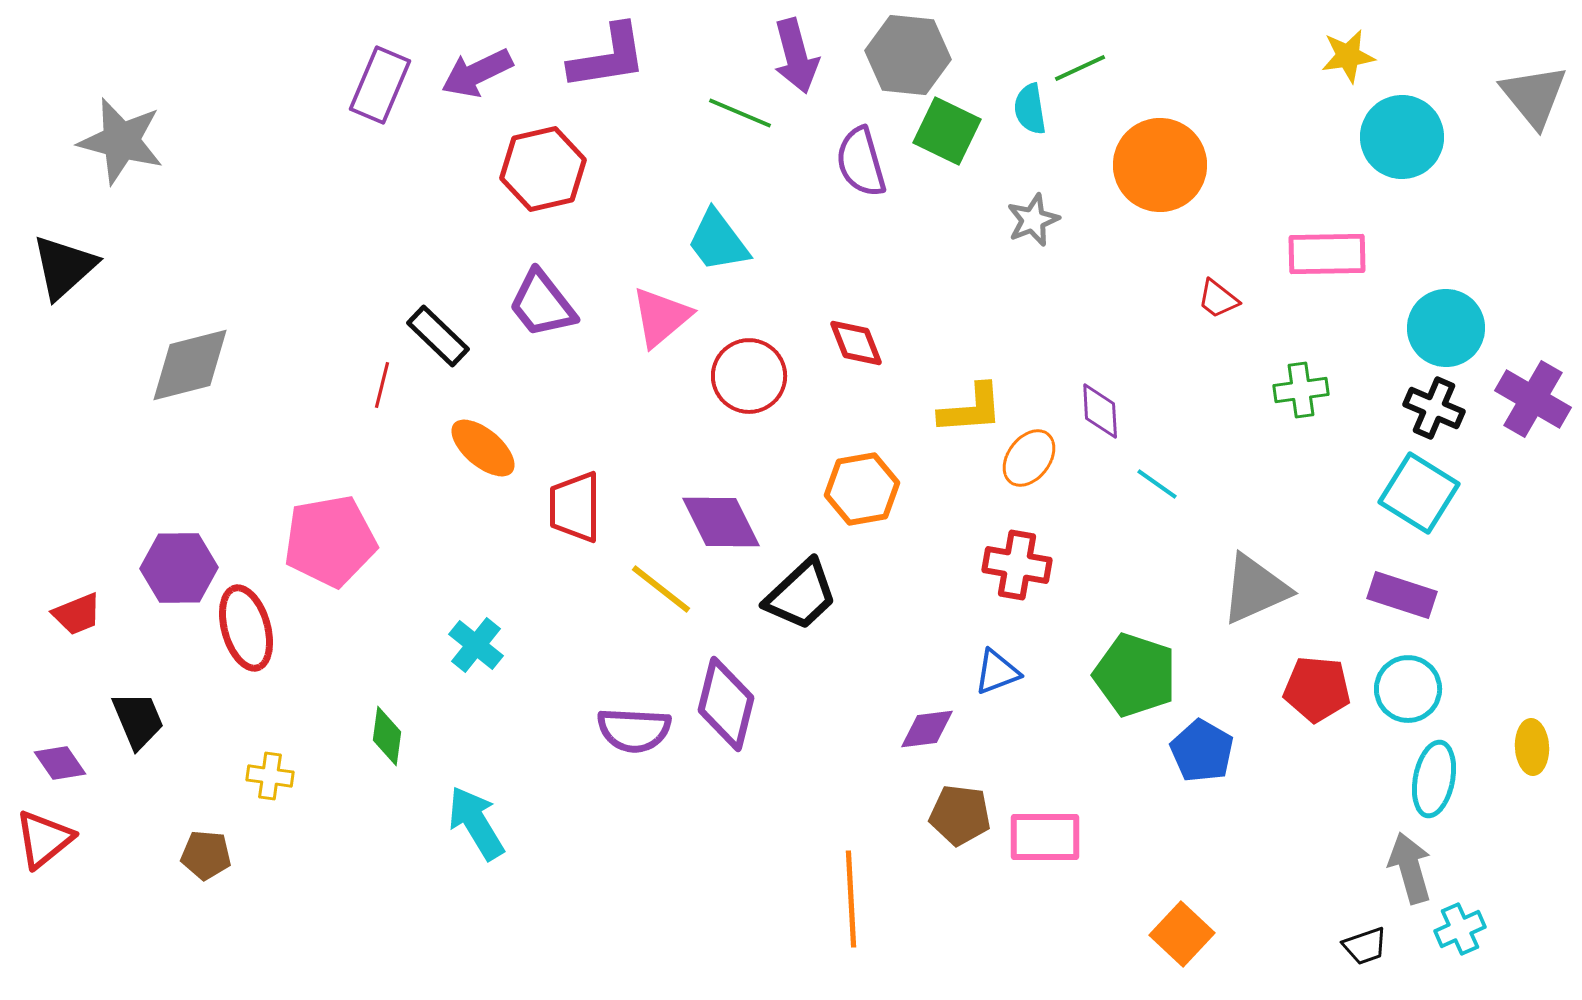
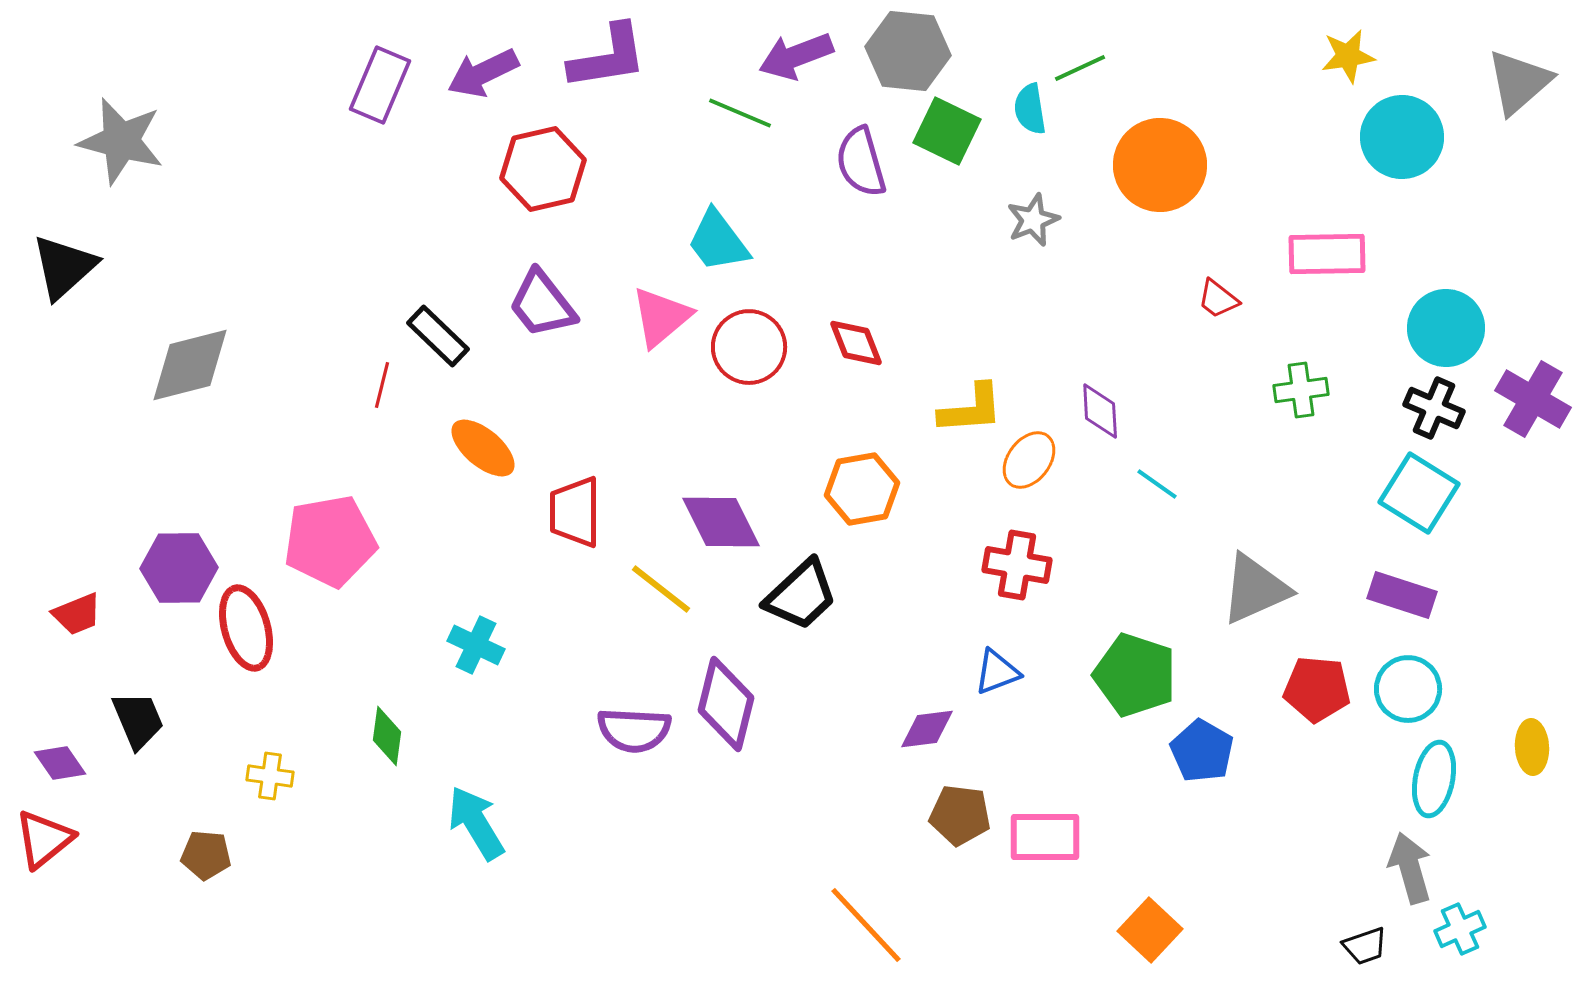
gray hexagon at (908, 55): moved 4 px up
purple arrow at (796, 56): rotated 84 degrees clockwise
purple arrow at (477, 73): moved 6 px right
gray triangle at (1534, 96): moved 15 px left, 14 px up; rotated 28 degrees clockwise
red circle at (749, 376): moved 29 px up
orange ellipse at (1029, 458): moved 2 px down
red trapezoid at (575, 507): moved 5 px down
cyan cross at (476, 645): rotated 14 degrees counterclockwise
orange line at (851, 899): moved 15 px right, 26 px down; rotated 40 degrees counterclockwise
orange square at (1182, 934): moved 32 px left, 4 px up
